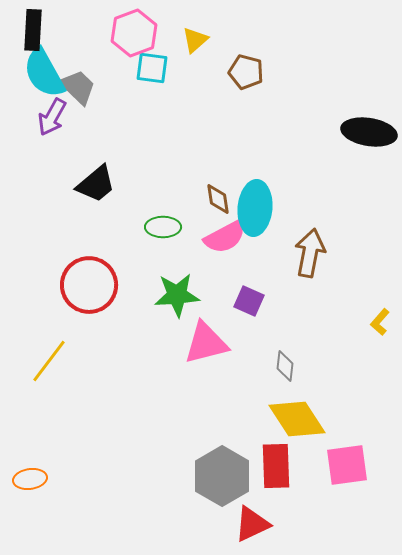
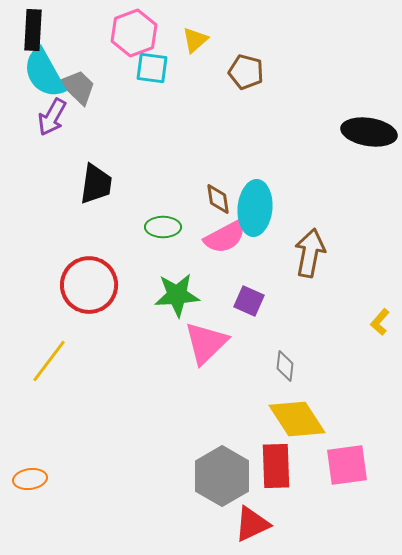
black trapezoid: rotated 42 degrees counterclockwise
pink triangle: rotated 30 degrees counterclockwise
